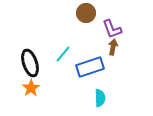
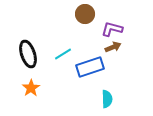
brown circle: moved 1 px left, 1 px down
purple L-shape: rotated 125 degrees clockwise
brown arrow: rotated 56 degrees clockwise
cyan line: rotated 18 degrees clockwise
black ellipse: moved 2 px left, 9 px up
cyan semicircle: moved 7 px right, 1 px down
